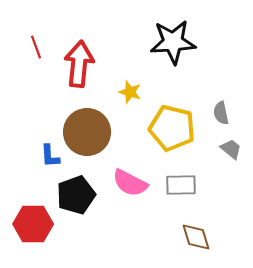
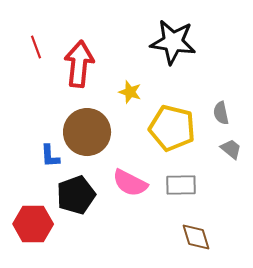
black star: rotated 12 degrees clockwise
